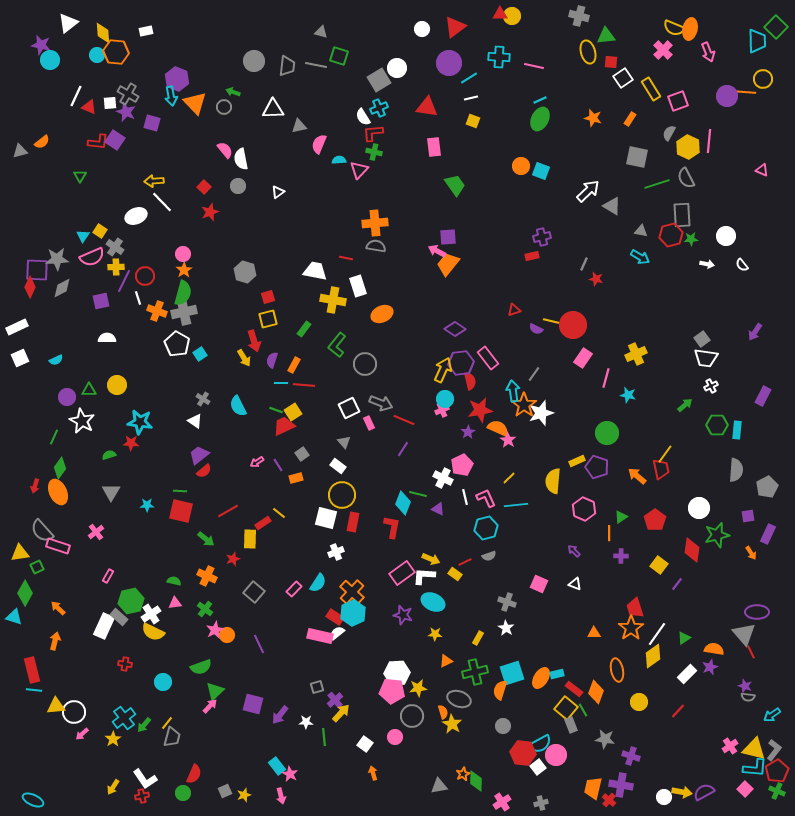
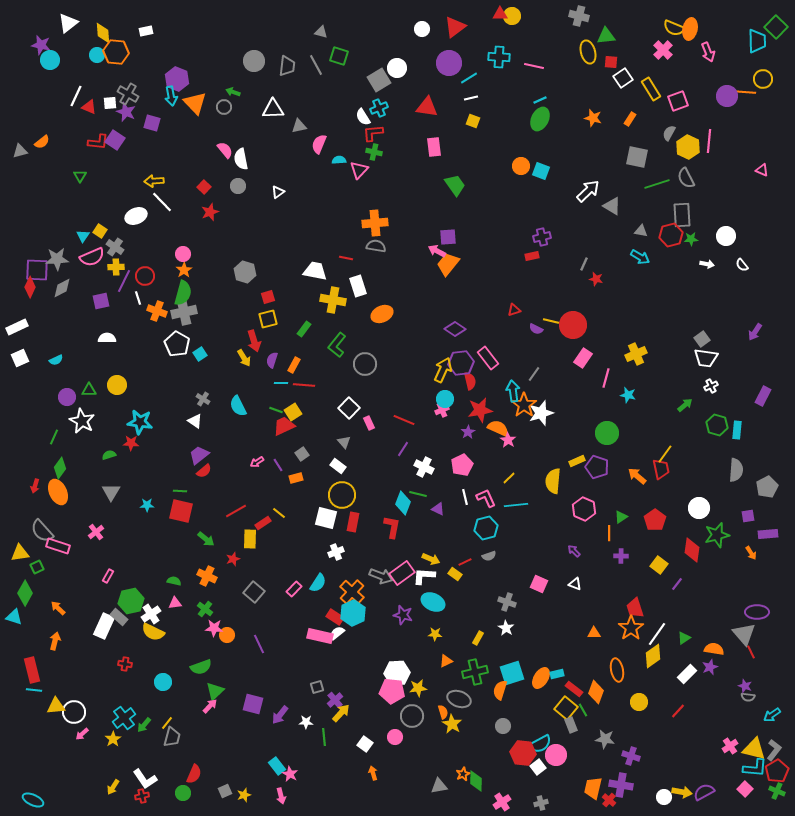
gray line at (316, 65): rotated 50 degrees clockwise
gray arrow at (381, 403): moved 173 px down
white square at (349, 408): rotated 20 degrees counterclockwise
green hexagon at (717, 425): rotated 15 degrees clockwise
white cross at (443, 478): moved 19 px left, 11 px up
red line at (228, 511): moved 8 px right
purple rectangle at (768, 534): rotated 60 degrees clockwise
pink star at (215, 630): moved 1 px left, 2 px up; rotated 30 degrees clockwise
